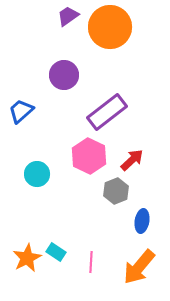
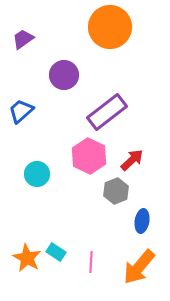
purple trapezoid: moved 45 px left, 23 px down
orange star: rotated 16 degrees counterclockwise
